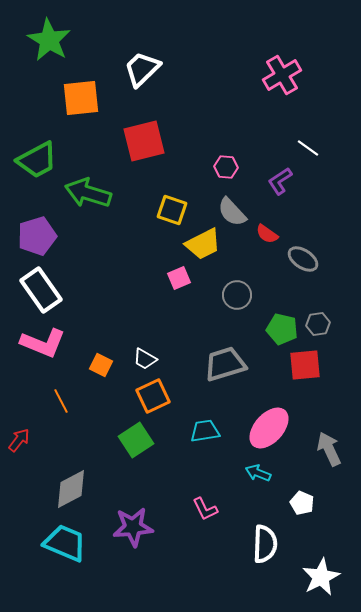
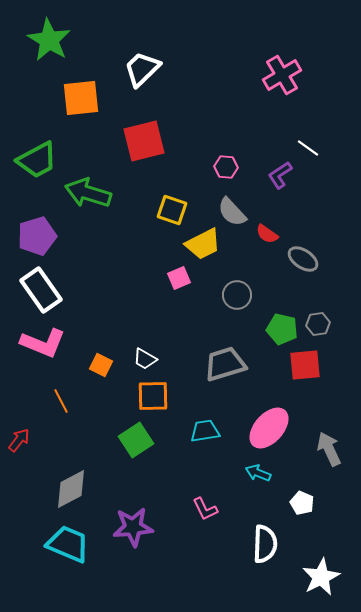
purple L-shape at (280, 181): moved 6 px up
orange square at (153, 396): rotated 24 degrees clockwise
cyan trapezoid at (65, 543): moved 3 px right, 1 px down
